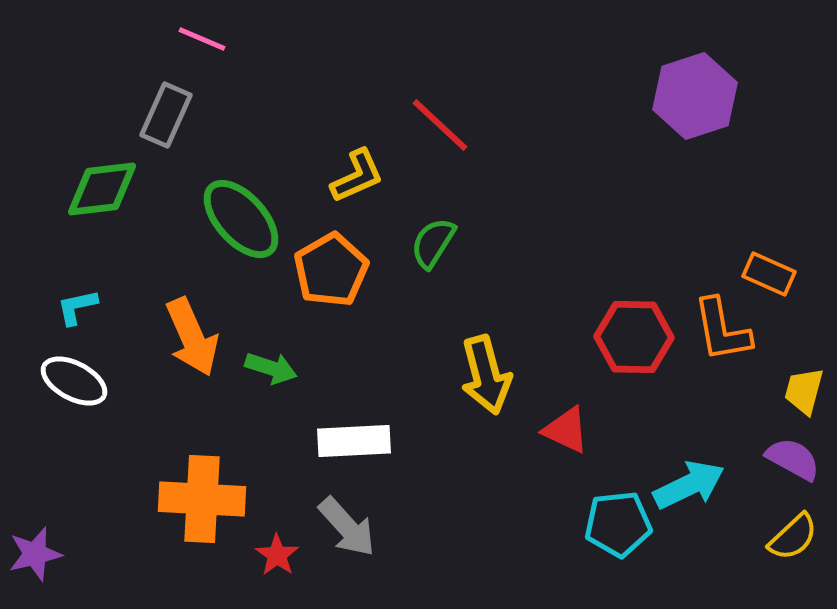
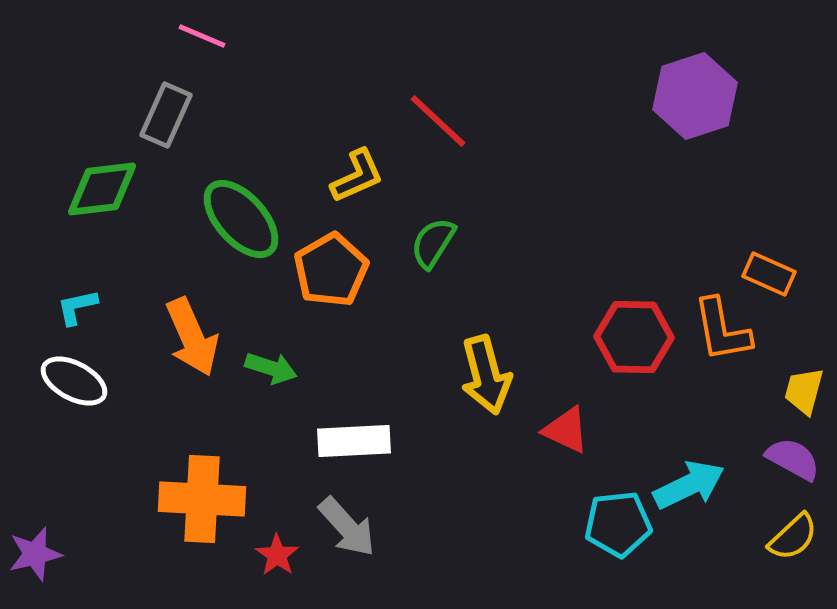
pink line: moved 3 px up
red line: moved 2 px left, 4 px up
